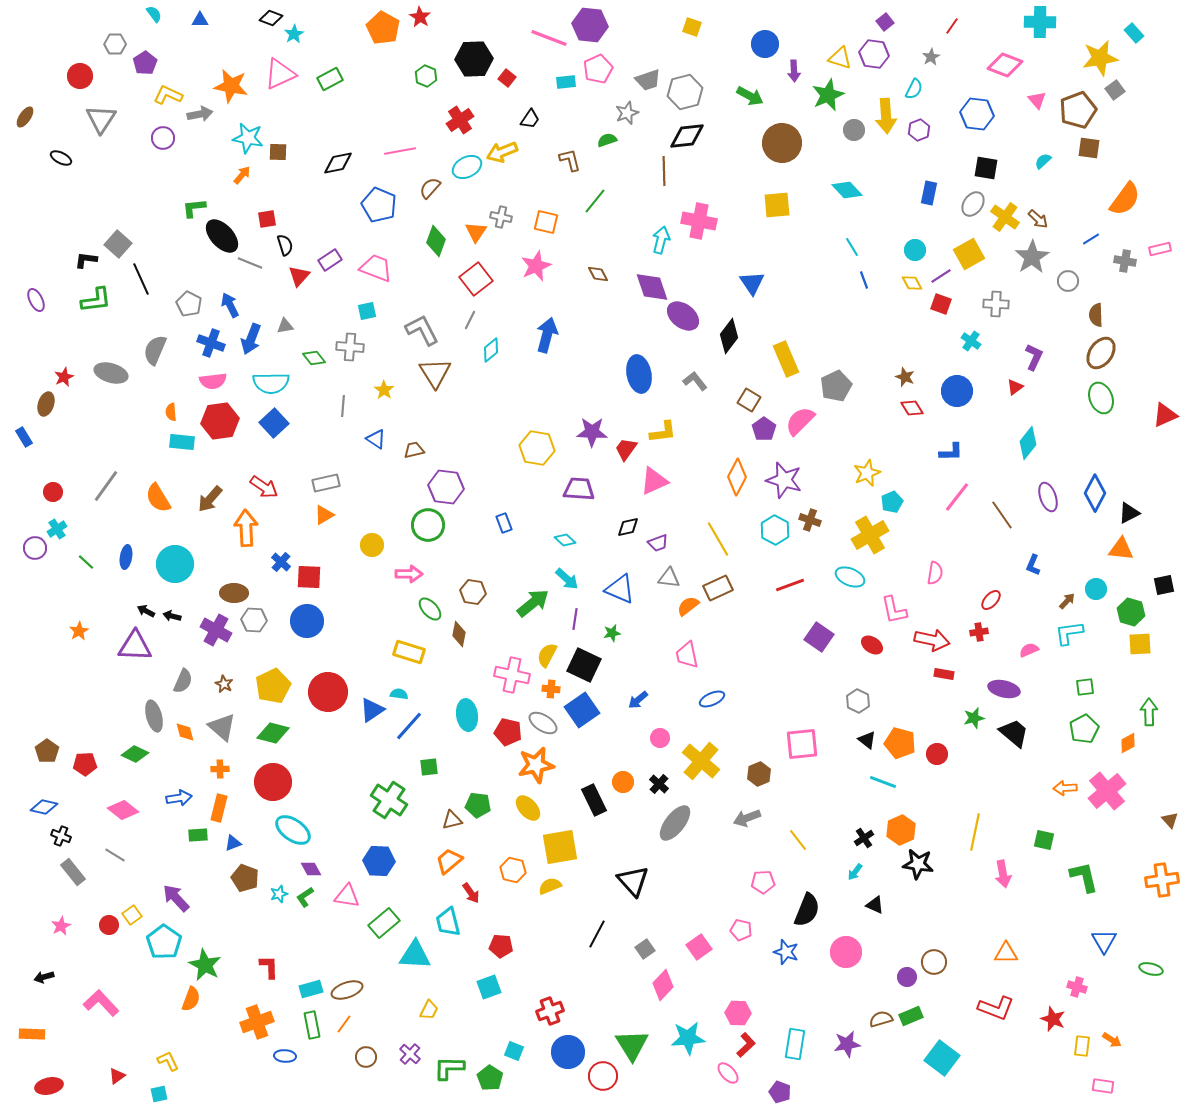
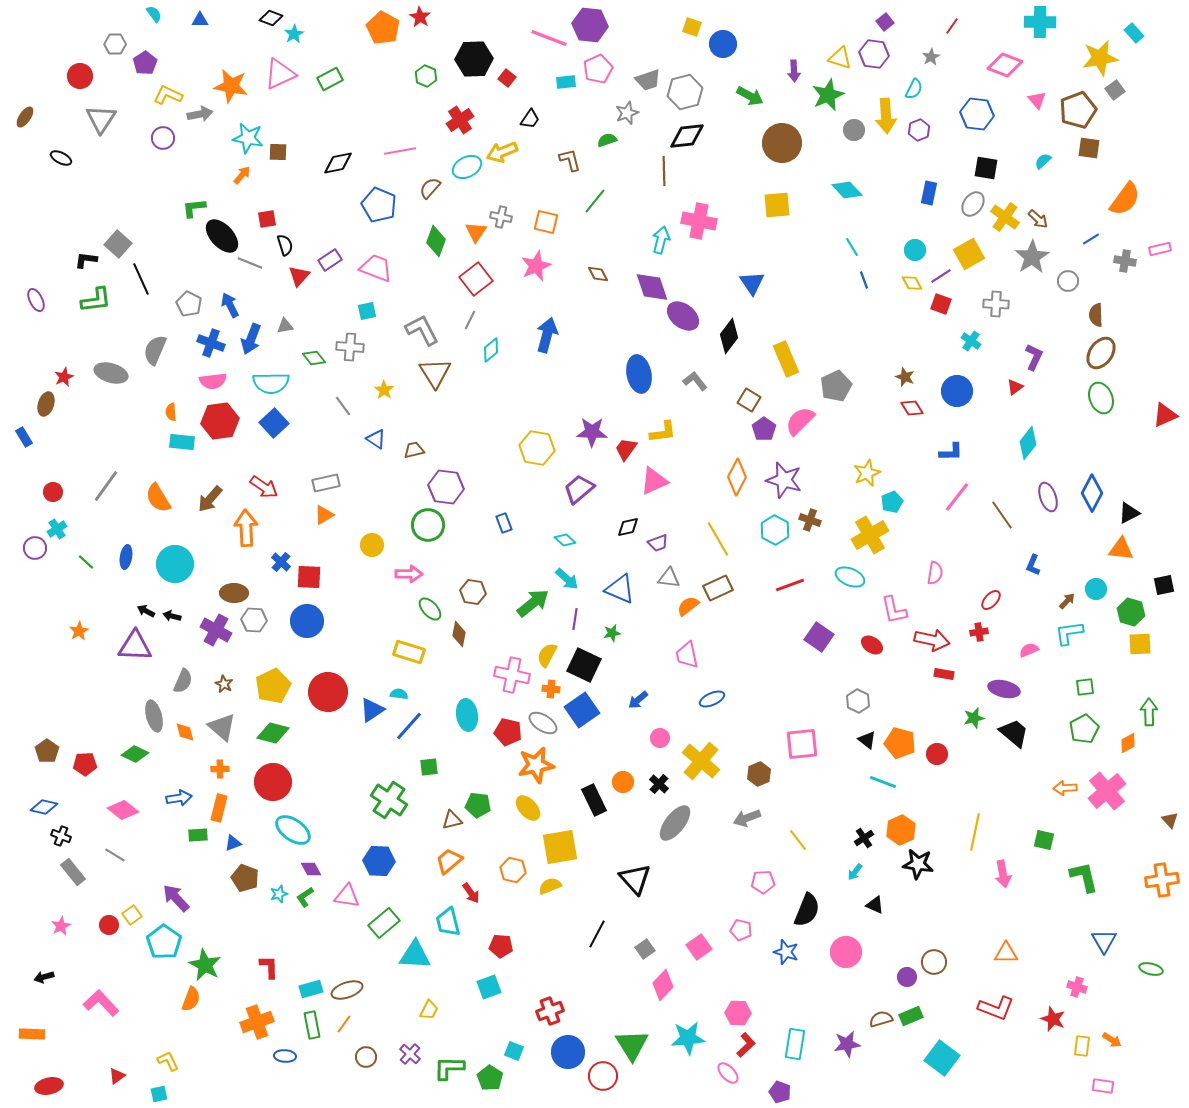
blue circle at (765, 44): moved 42 px left
gray line at (343, 406): rotated 40 degrees counterclockwise
purple trapezoid at (579, 489): rotated 44 degrees counterclockwise
blue diamond at (1095, 493): moved 3 px left
black triangle at (633, 881): moved 2 px right, 2 px up
